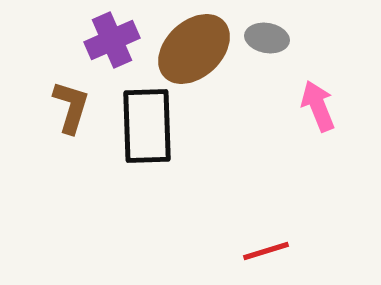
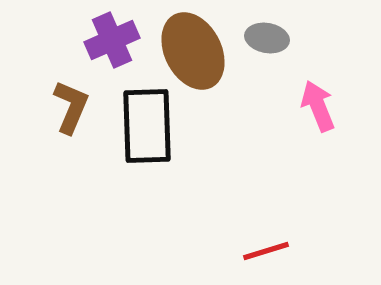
brown ellipse: moved 1 px left, 2 px down; rotated 74 degrees counterclockwise
brown L-shape: rotated 6 degrees clockwise
